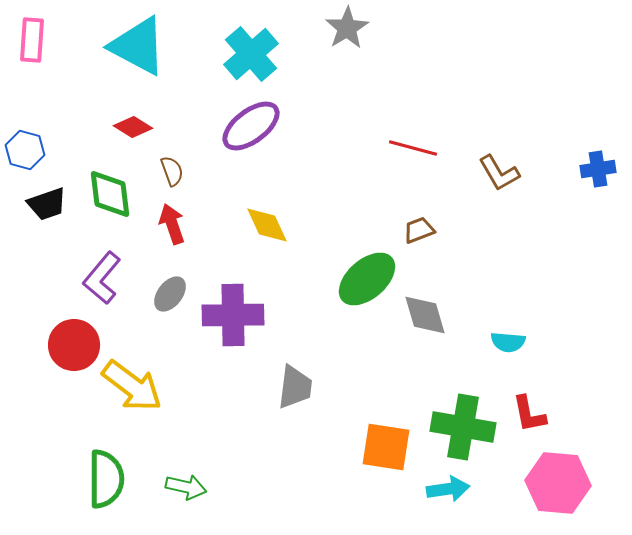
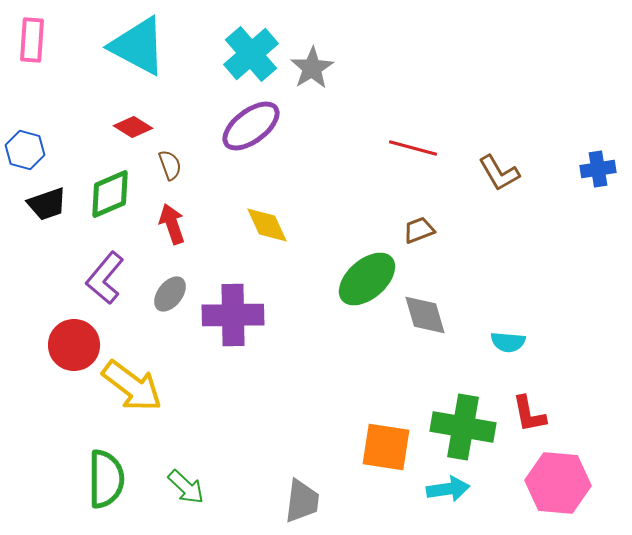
gray star: moved 35 px left, 40 px down
brown semicircle: moved 2 px left, 6 px up
green diamond: rotated 74 degrees clockwise
purple L-shape: moved 3 px right
gray trapezoid: moved 7 px right, 114 px down
green arrow: rotated 30 degrees clockwise
